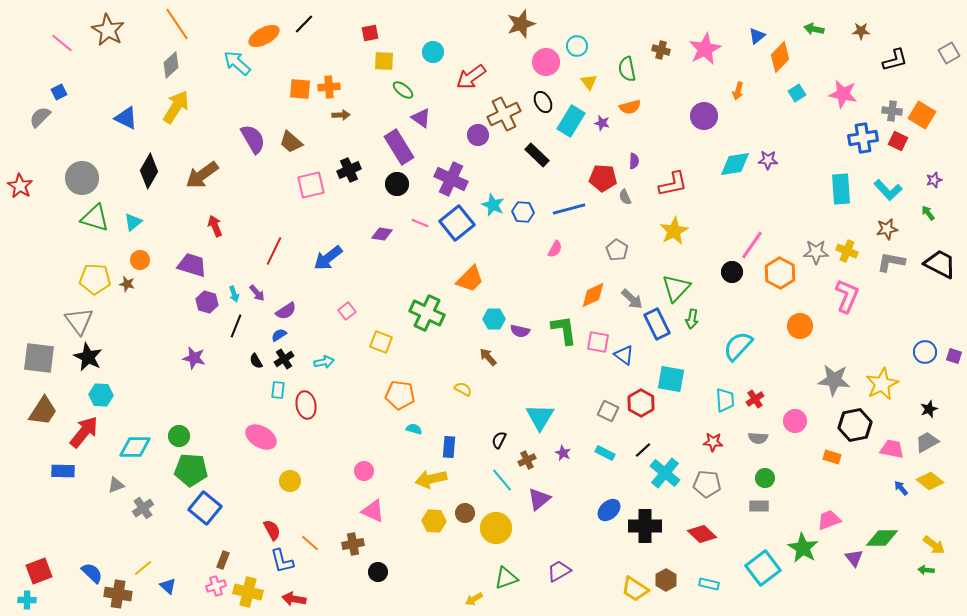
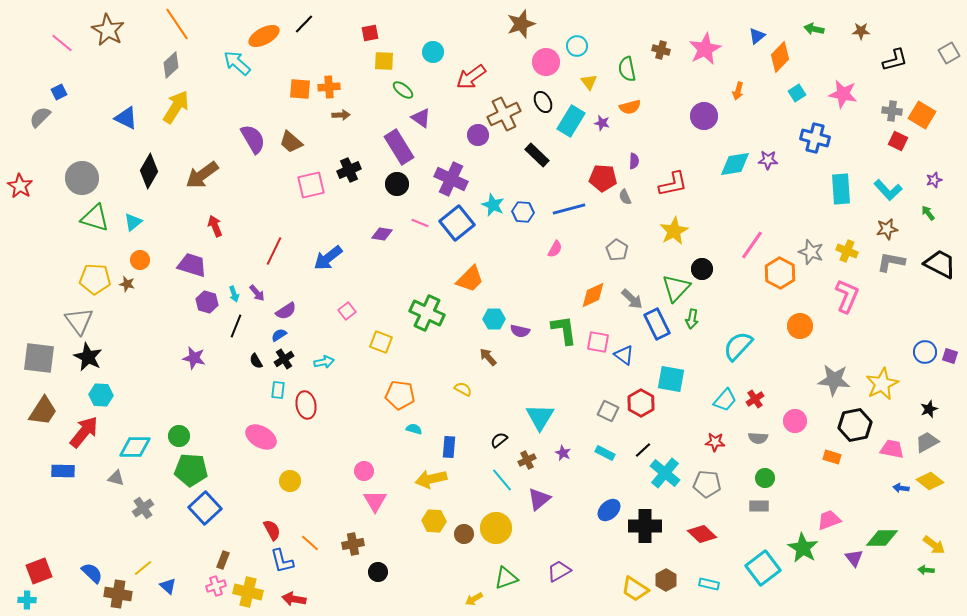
blue cross at (863, 138): moved 48 px left; rotated 24 degrees clockwise
gray star at (816, 252): moved 5 px left; rotated 20 degrees clockwise
black circle at (732, 272): moved 30 px left, 3 px up
purple square at (954, 356): moved 4 px left
cyan trapezoid at (725, 400): rotated 45 degrees clockwise
black semicircle at (499, 440): rotated 24 degrees clockwise
red star at (713, 442): moved 2 px right
gray triangle at (116, 485): moved 7 px up; rotated 36 degrees clockwise
blue arrow at (901, 488): rotated 42 degrees counterclockwise
blue square at (205, 508): rotated 8 degrees clockwise
pink triangle at (373, 511): moved 2 px right, 10 px up; rotated 35 degrees clockwise
brown circle at (465, 513): moved 1 px left, 21 px down
